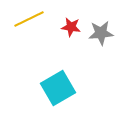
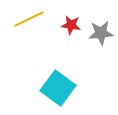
red star: moved 2 px up
cyan square: rotated 24 degrees counterclockwise
